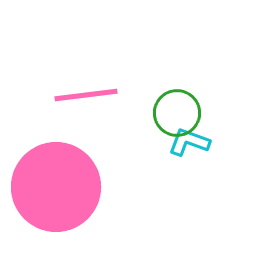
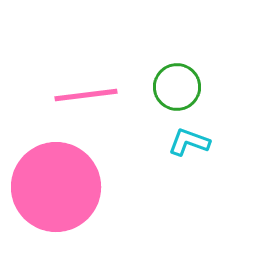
green circle: moved 26 px up
